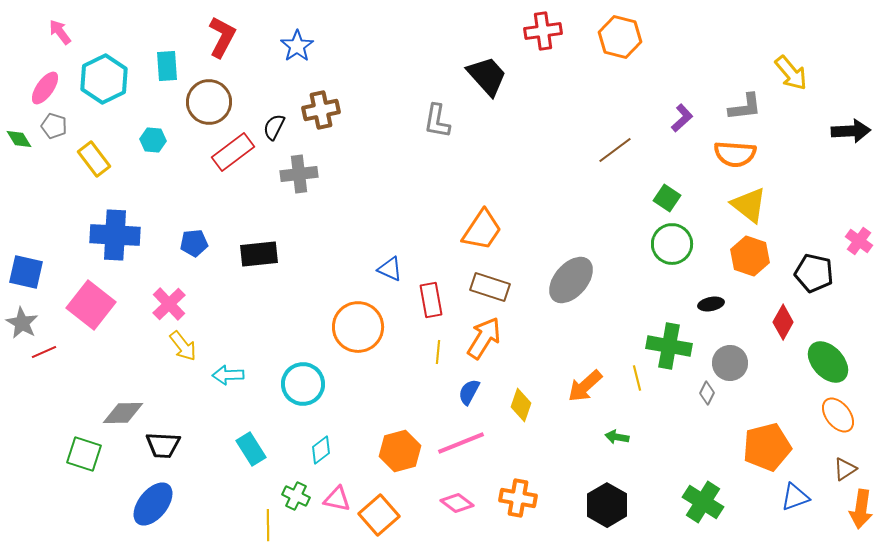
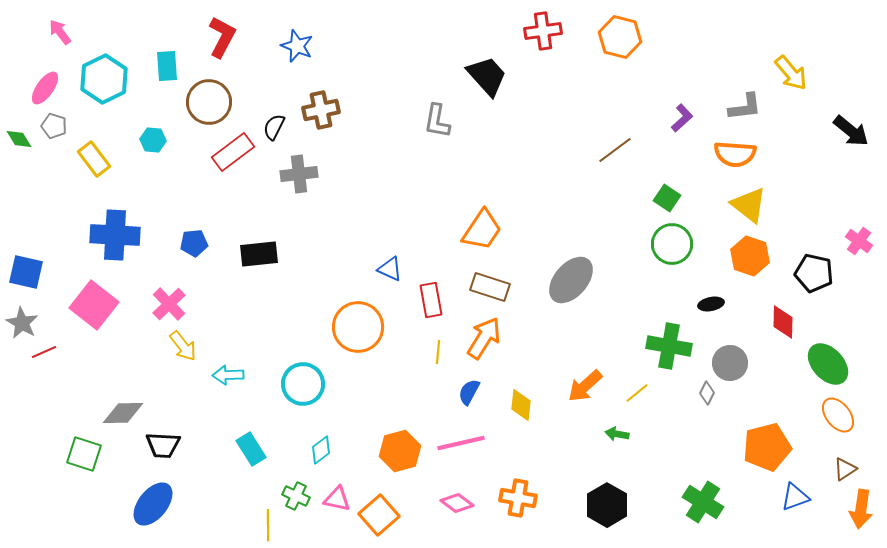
blue star at (297, 46): rotated 16 degrees counterclockwise
black arrow at (851, 131): rotated 42 degrees clockwise
pink square at (91, 305): moved 3 px right
red diamond at (783, 322): rotated 28 degrees counterclockwise
green ellipse at (828, 362): moved 2 px down
yellow line at (637, 378): moved 15 px down; rotated 65 degrees clockwise
yellow diamond at (521, 405): rotated 12 degrees counterclockwise
green arrow at (617, 437): moved 3 px up
pink line at (461, 443): rotated 9 degrees clockwise
